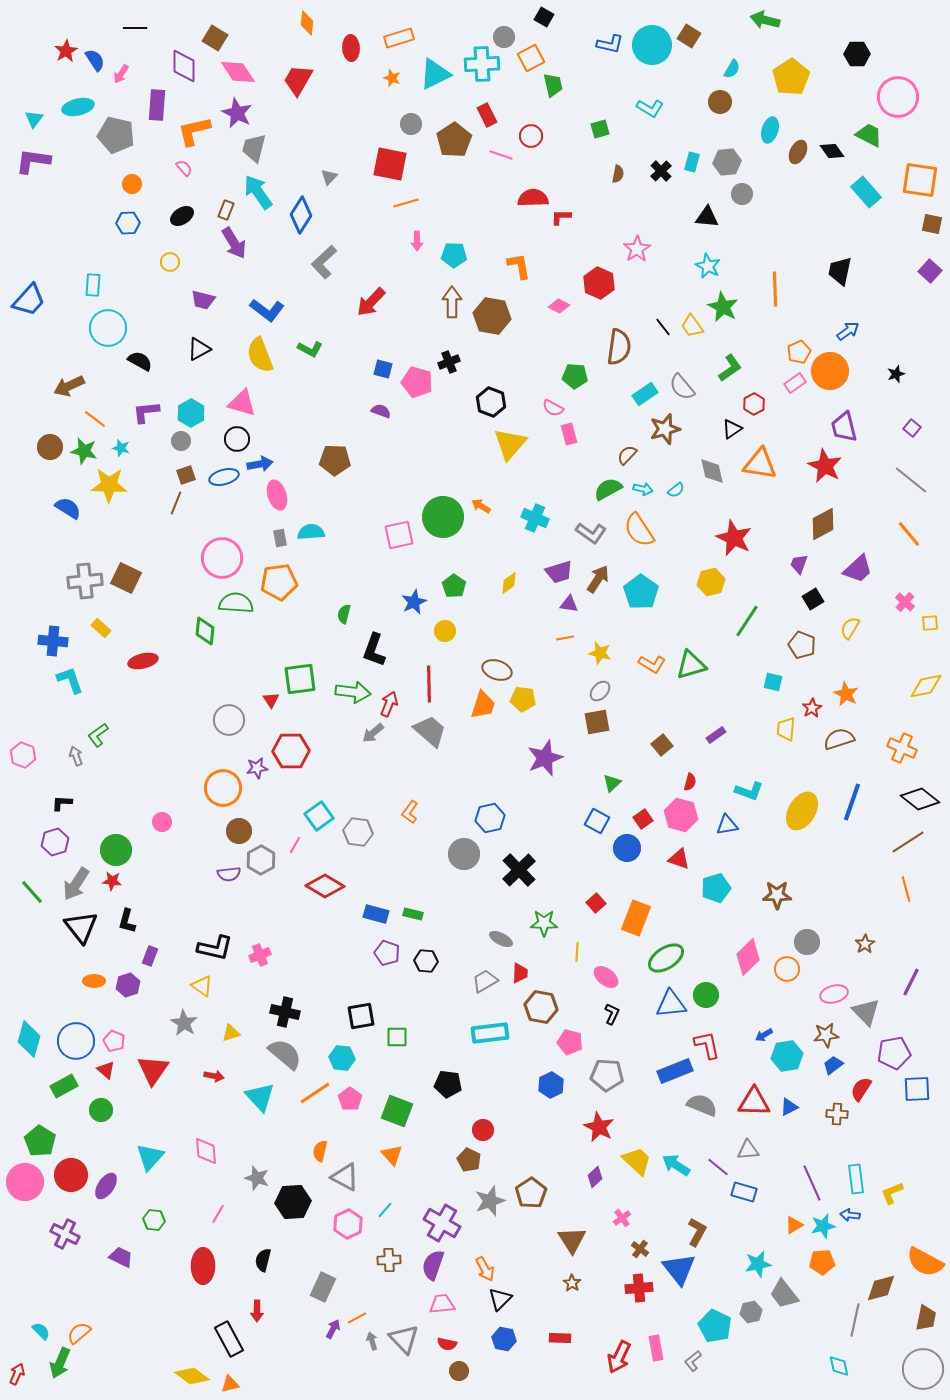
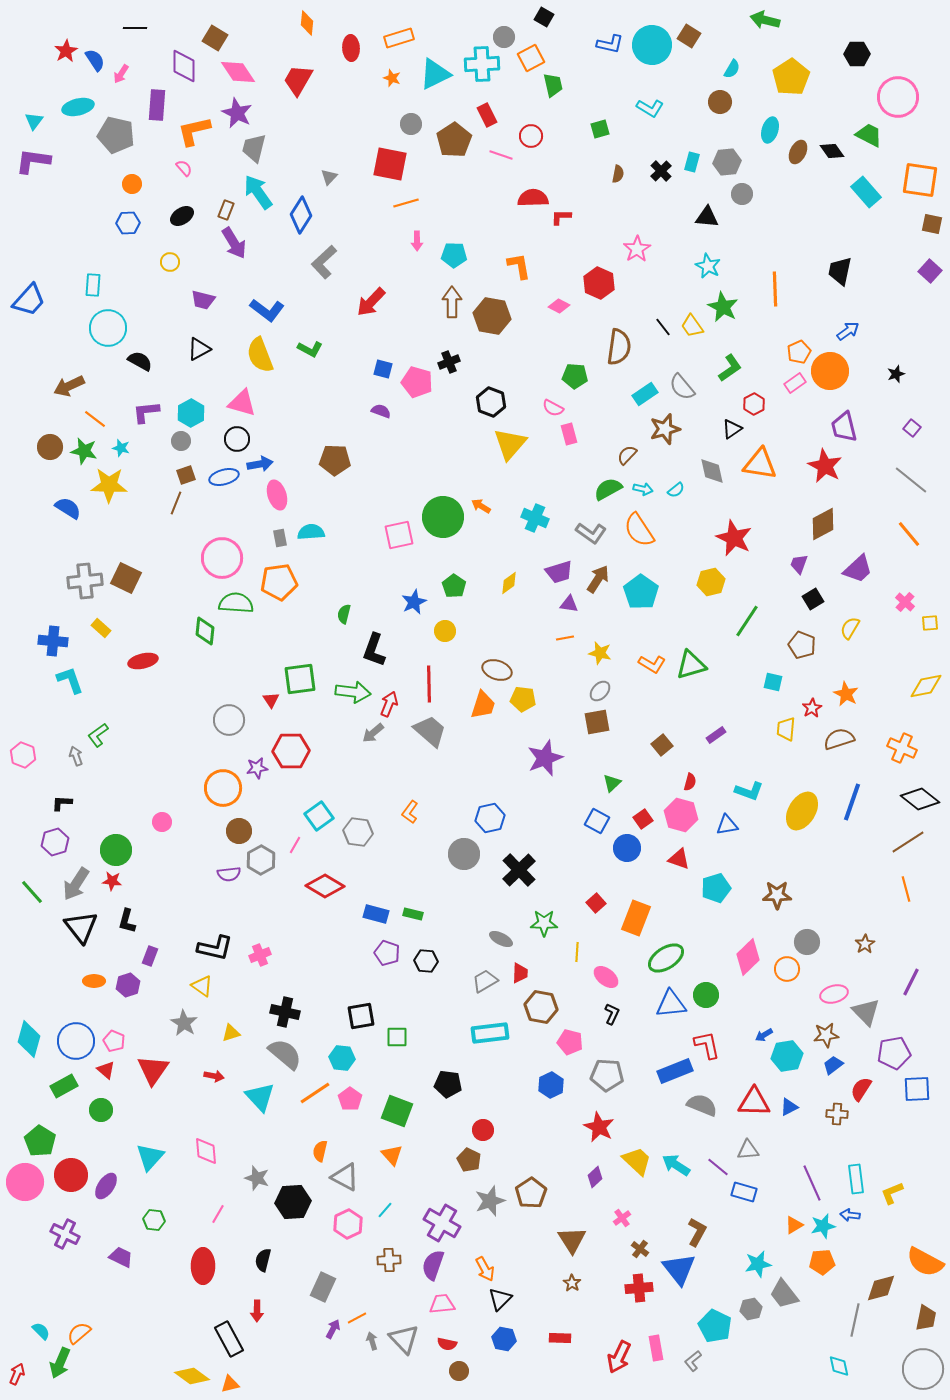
cyan triangle at (34, 119): moved 2 px down
gray hexagon at (751, 1312): moved 3 px up
